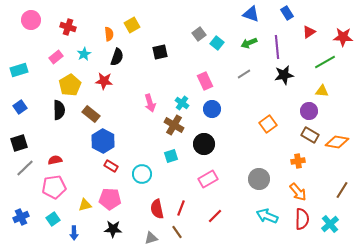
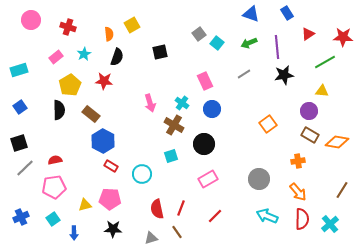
red triangle at (309, 32): moved 1 px left, 2 px down
